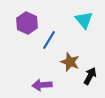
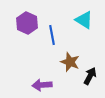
cyan triangle: rotated 18 degrees counterclockwise
blue line: moved 3 px right, 5 px up; rotated 42 degrees counterclockwise
